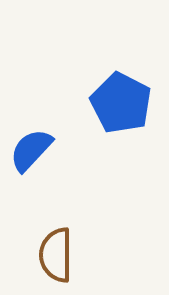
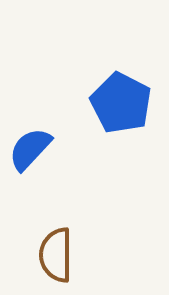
blue semicircle: moved 1 px left, 1 px up
